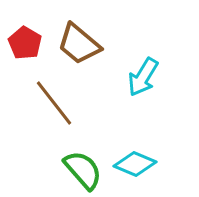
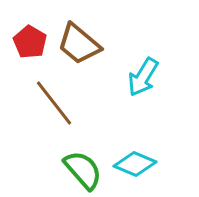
red pentagon: moved 5 px right, 1 px up
